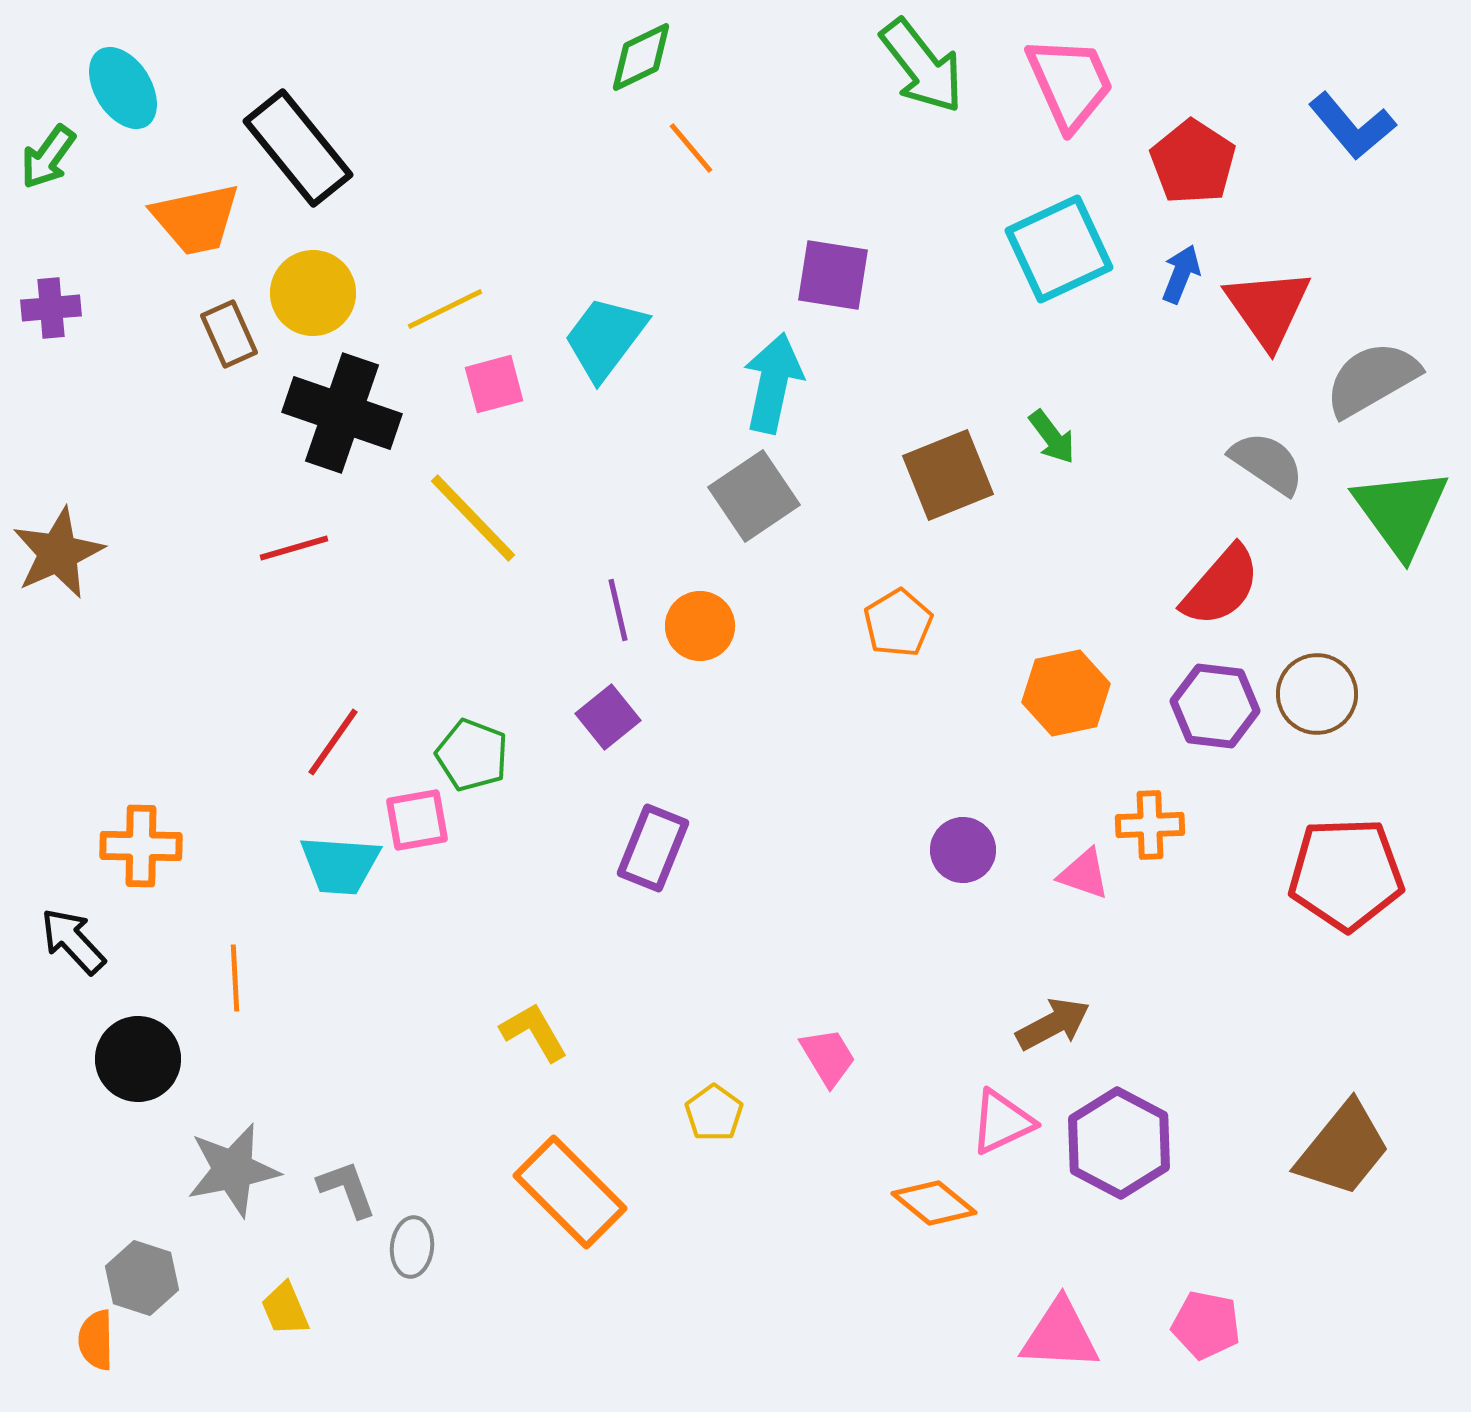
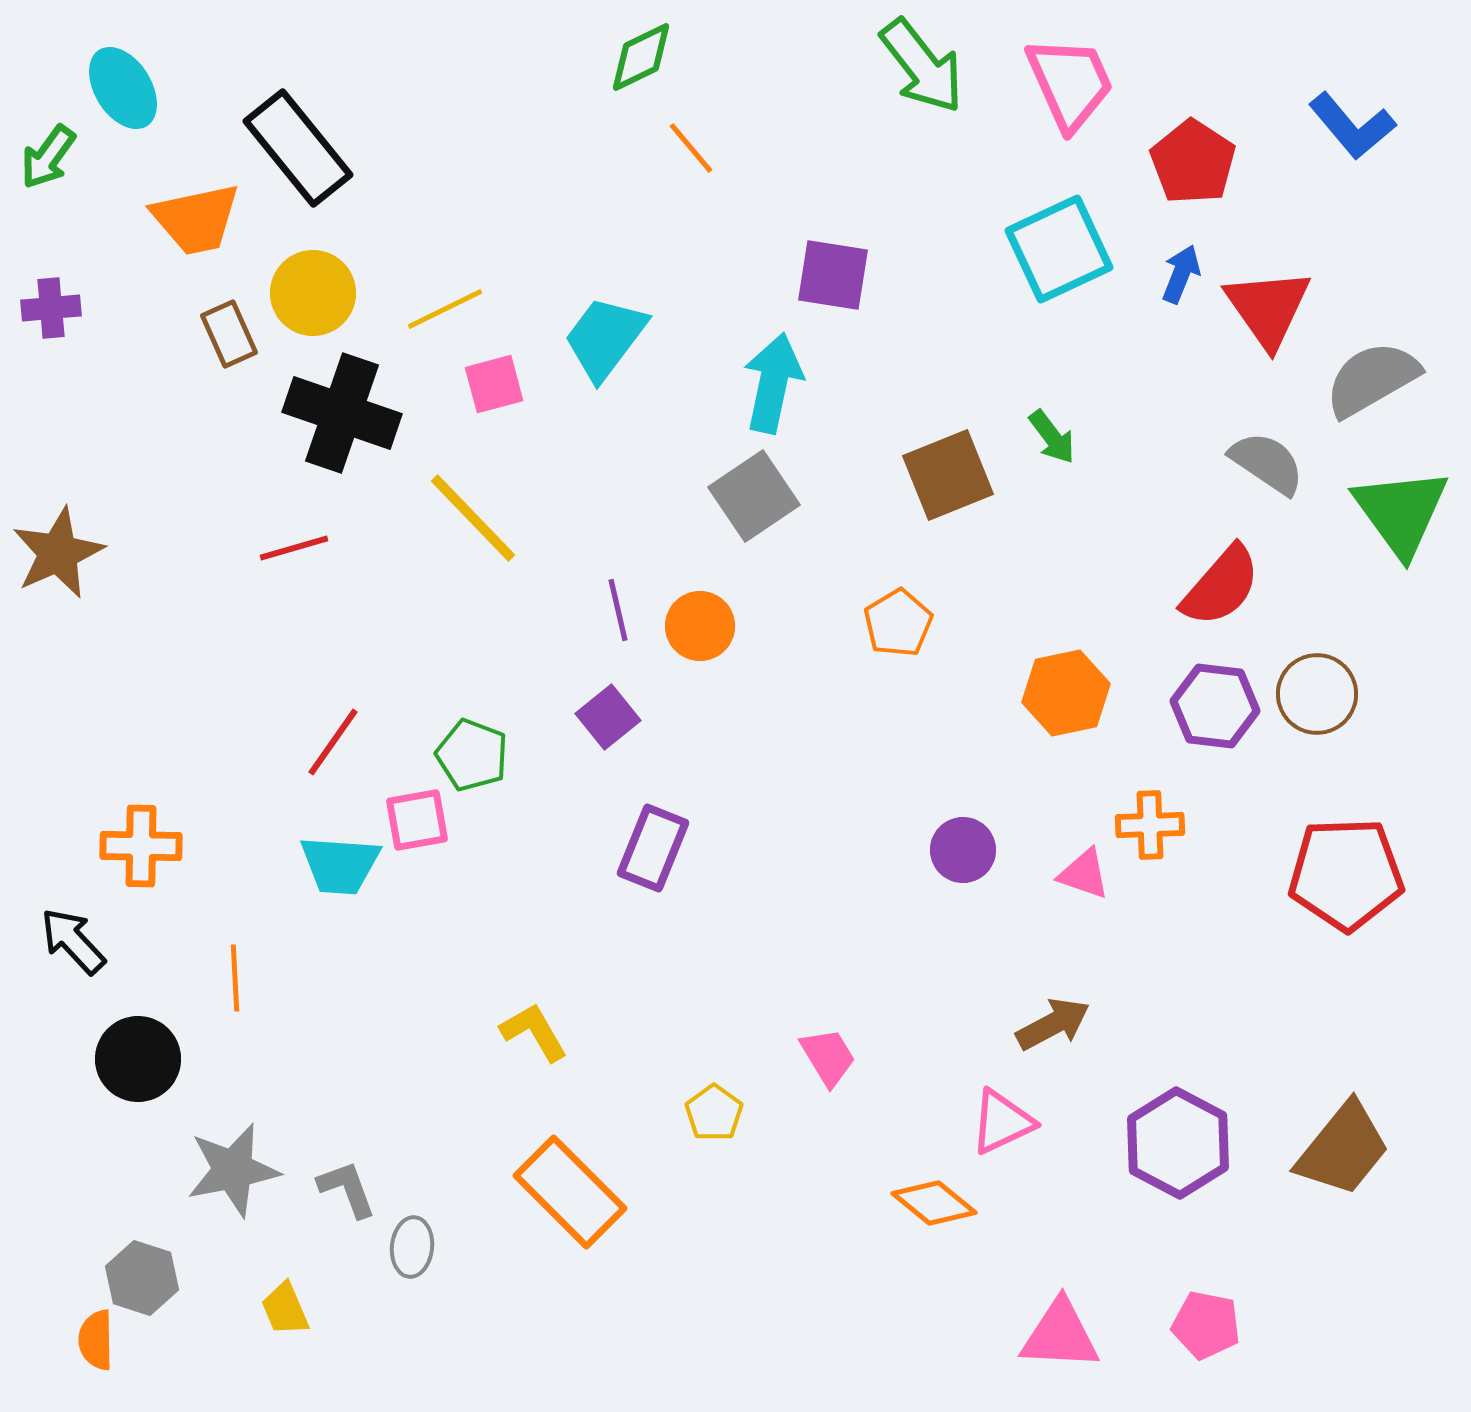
purple hexagon at (1119, 1143): moved 59 px right
